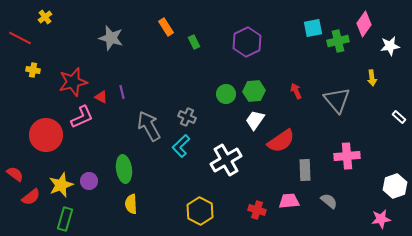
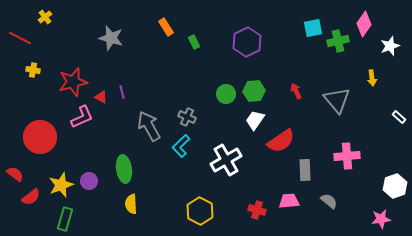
white star at (390, 46): rotated 12 degrees counterclockwise
red circle at (46, 135): moved 6 px left, 2 px down
